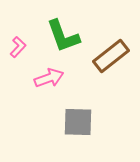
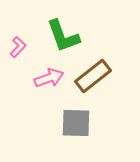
brown rectangle: moved 18 px left, 20 px down
gray square: moved 2 px left, 1 px down
